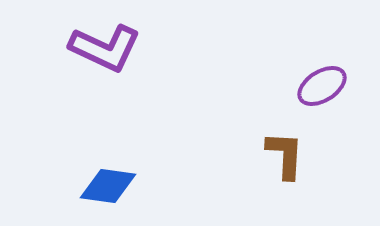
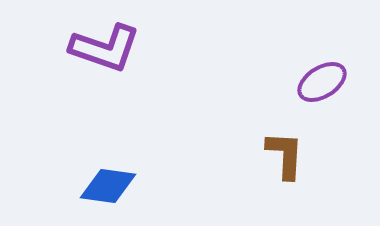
purple L-shape: rotated 6 degrees counterclockwise
purple ellipse: moved 4 px up
